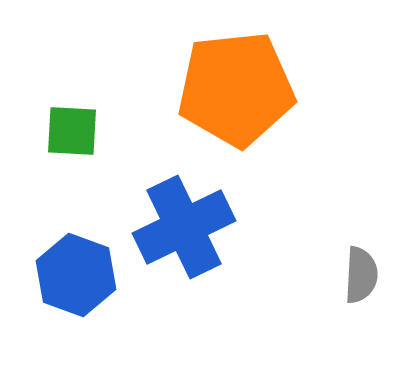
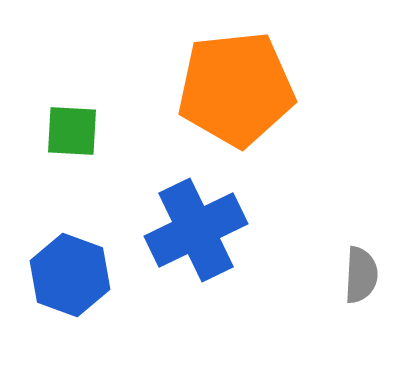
blue cross: moved 12 px right, 3 px down
blue hexagon: moved 6 px left
